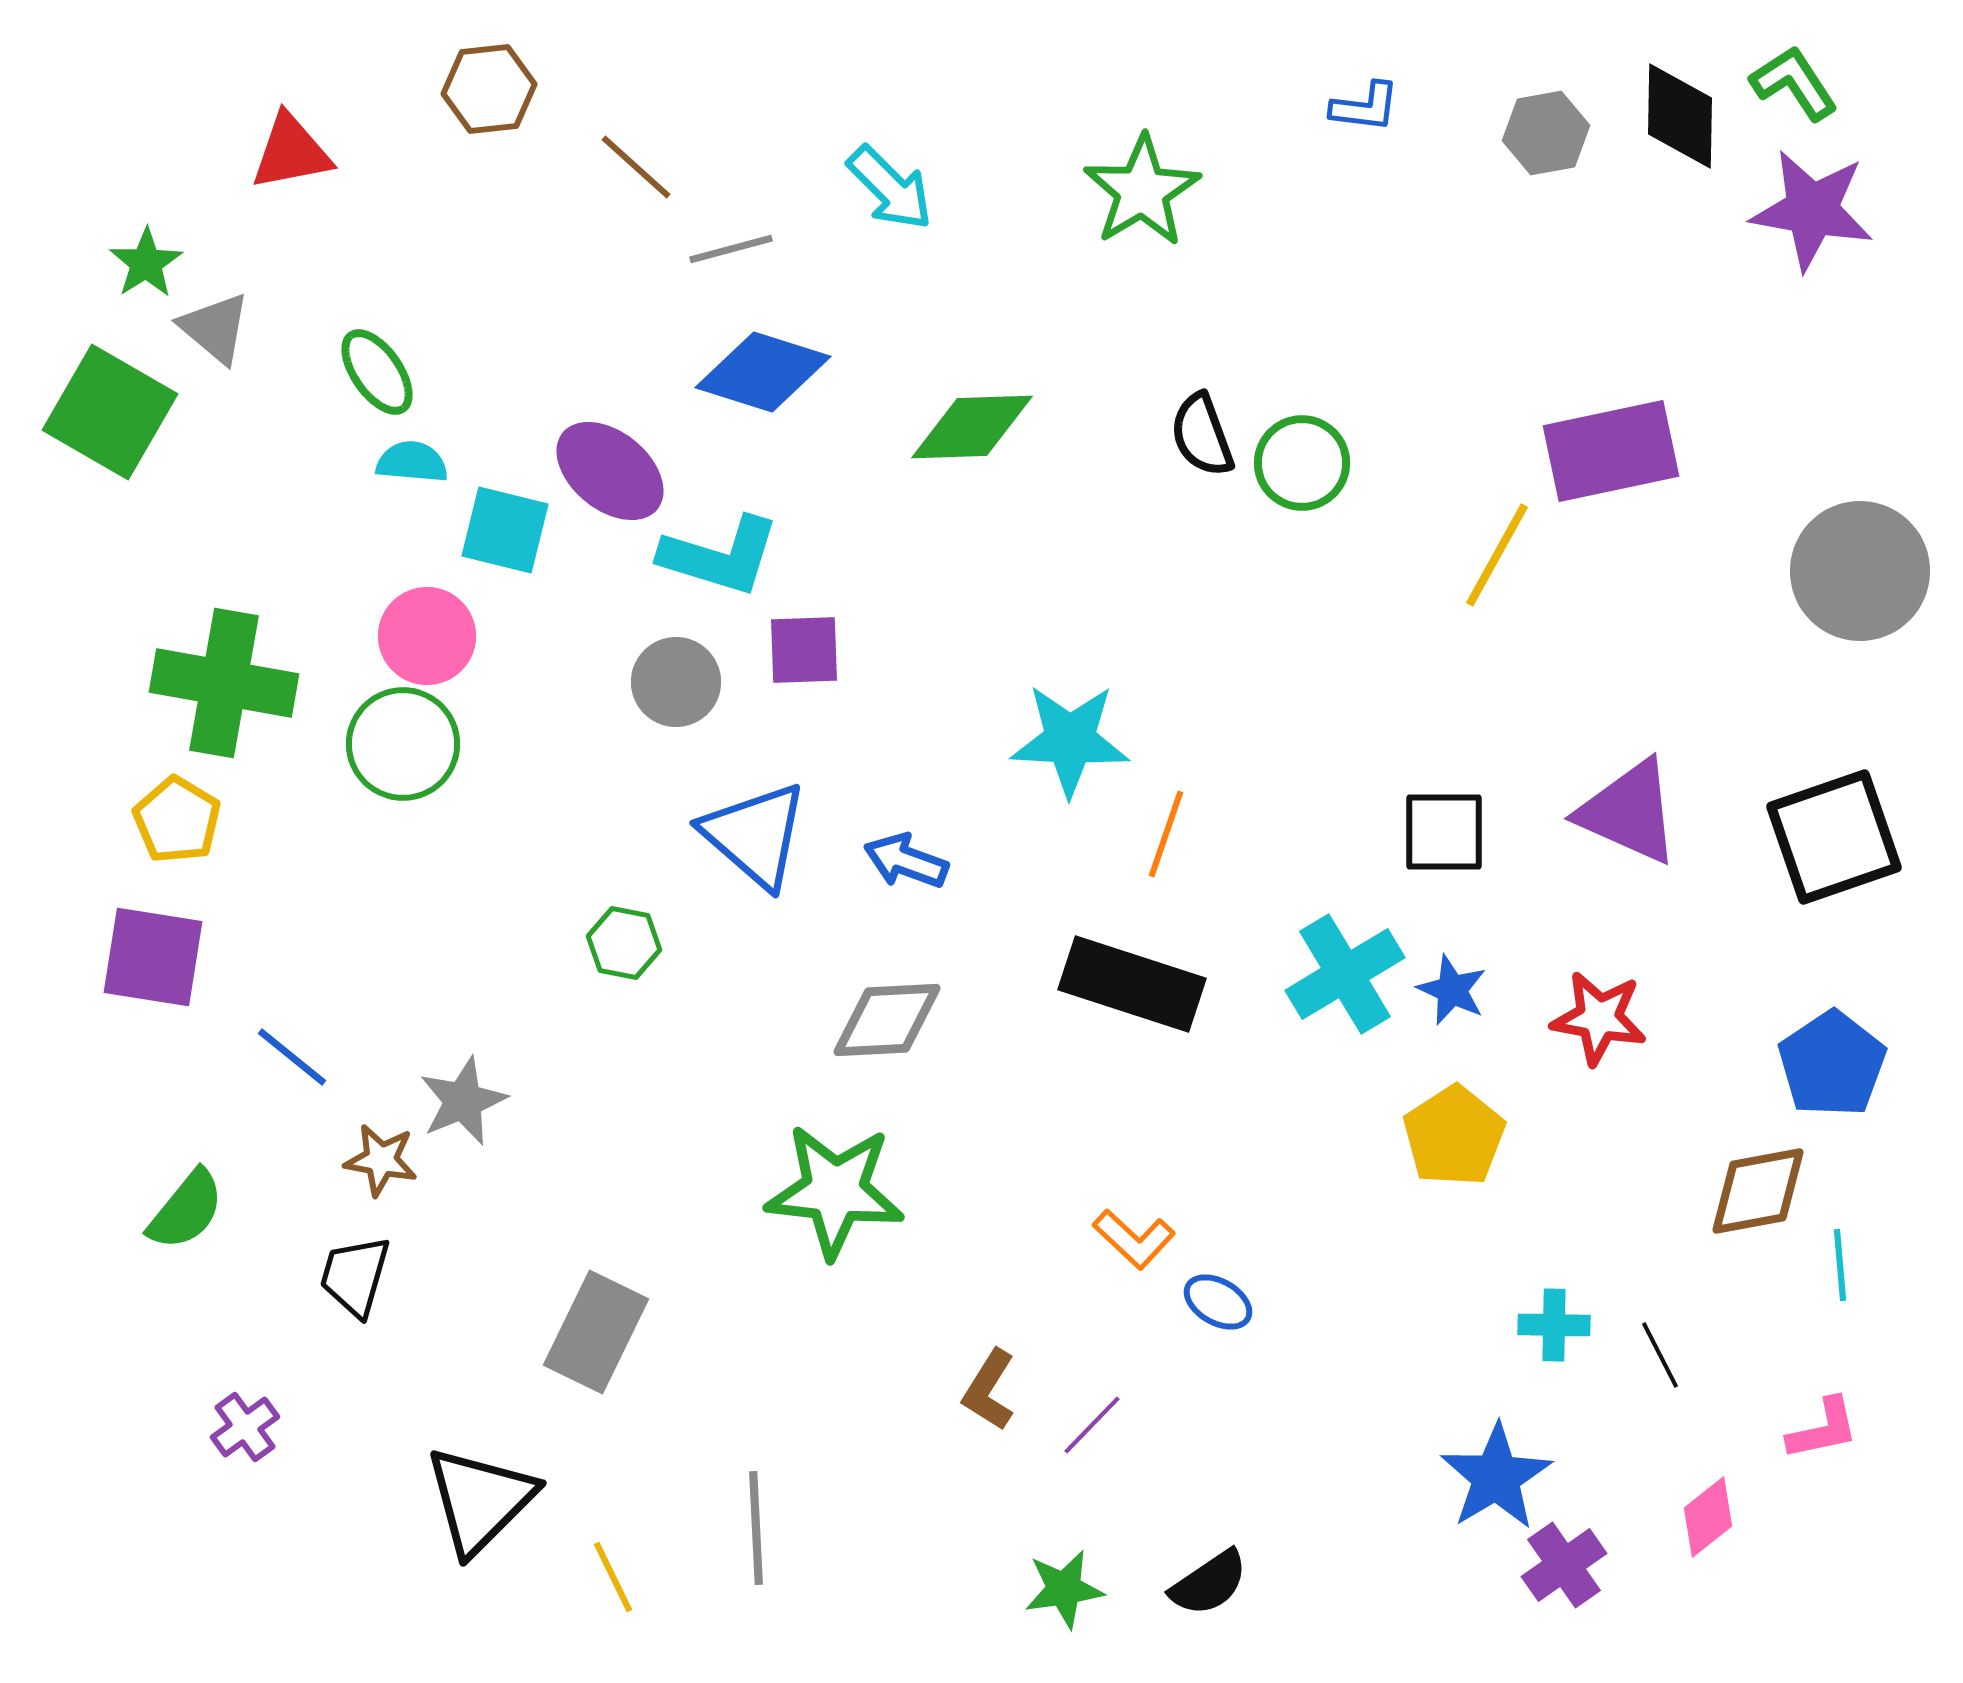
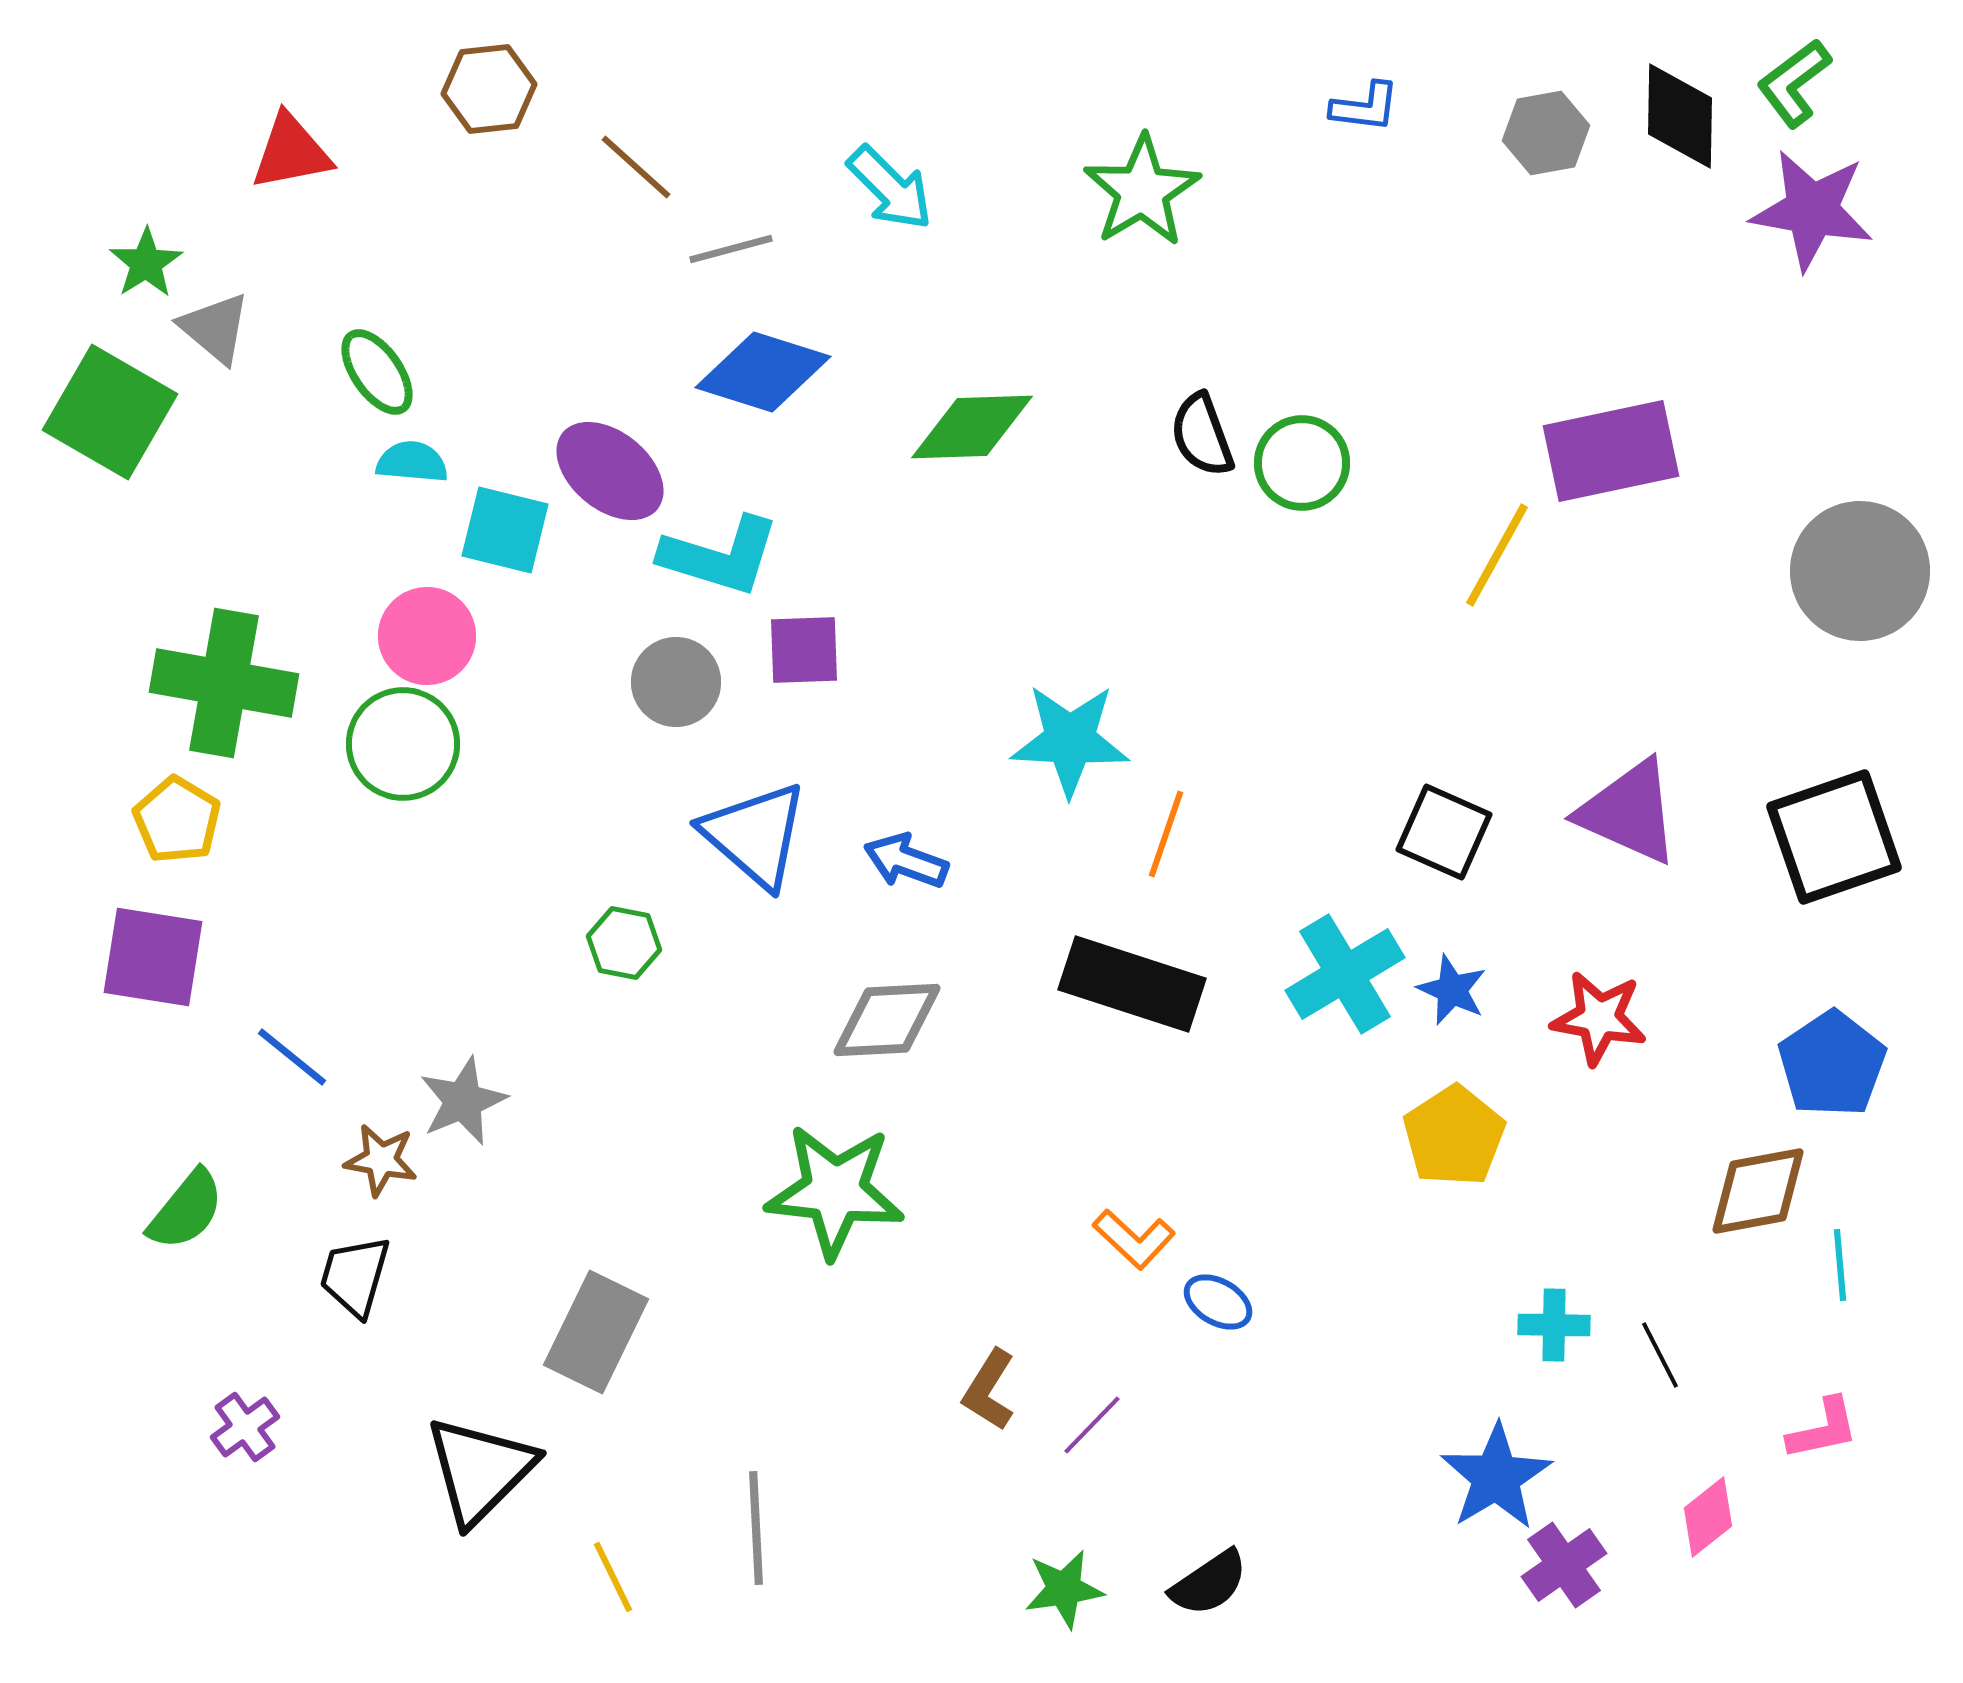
green L-shape at (1794, 83): rotated 94 degrees counterclockwise
black square at (1444, 832): rotated 24 degrees clockwise
black triangle at (480, 1500): moved 30 px up
